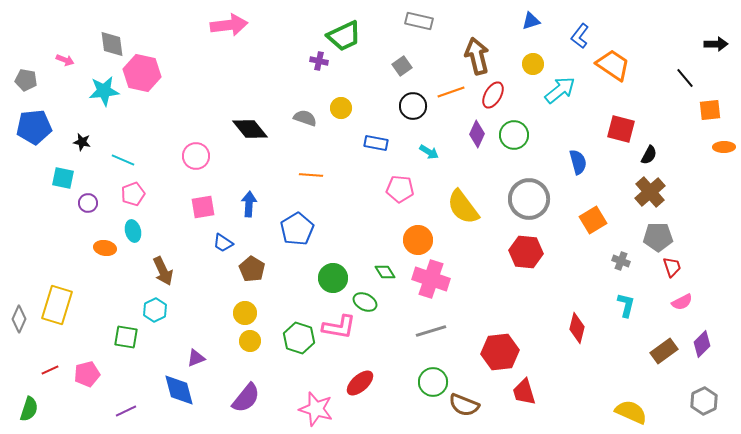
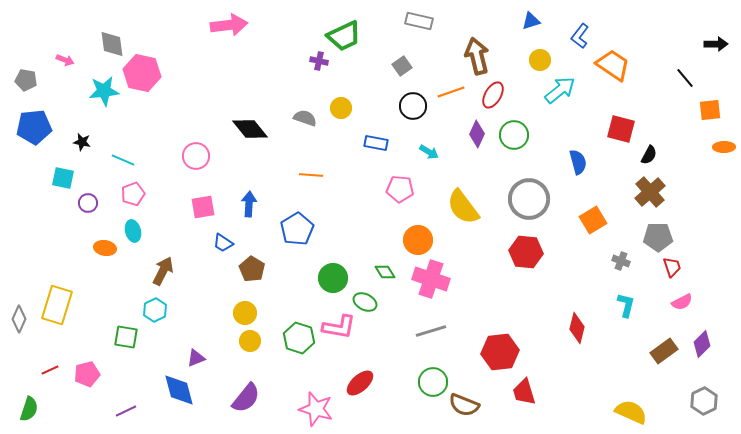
yellow circle at (533, 64): moved 7 px right, 4 px up
brown arrow at (163, 271): rotated 128 degrees counterclockwise
